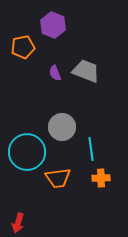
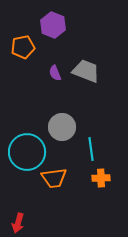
orange trapezoid: moved 4 px left
